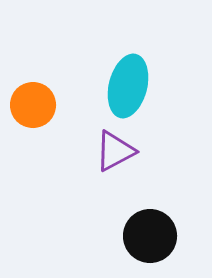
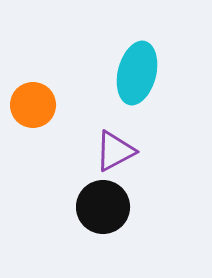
cyan ellipse: moved 9 px right, 13 px up
black circle: moved 47 px left, 29 px up
